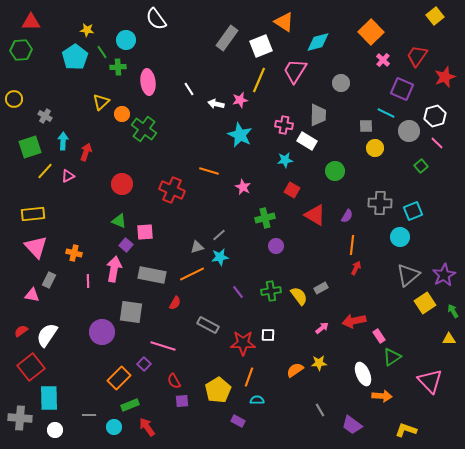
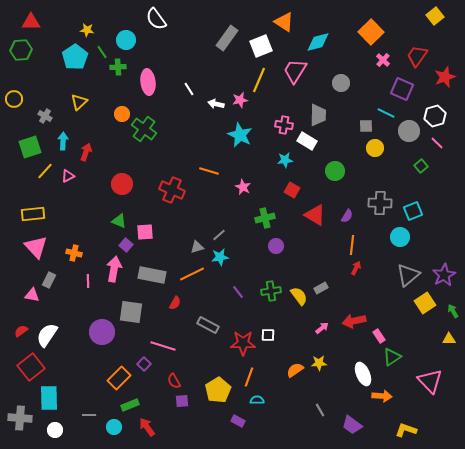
yellow triangle at (101, 102): moved 22 px left
